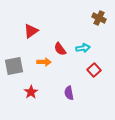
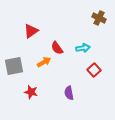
red semicircle: moved 3 px left, 1 px up
orange arrow: rotated 32 degrees counterclockwise
red star: rotated 24 degrees counterclockwise
